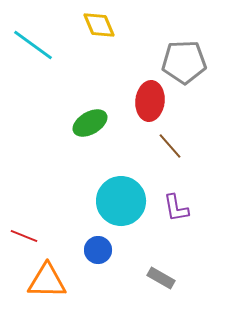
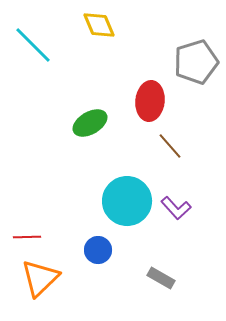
cyan line: rotated 9 degrees clockwise
gray pentagon: moved 12 px right; rotated 15 degrees counterclockwise
cyan circle: moved 6 px right
purple L-shape: rotated 32 degrees counterclockwise
red line: moved 3 px right, 1 px down; rotated 24 degrees counterclockwise
orange triangle: moved 7 px left, 3 px up; rotated 45 degrees counterclockwise
